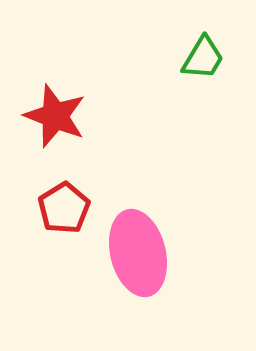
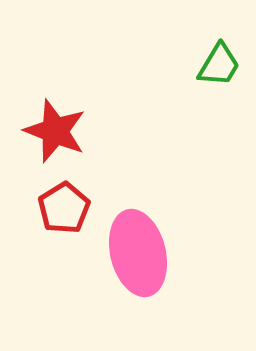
green trapezoid: moved 16 px right, 7 px down
red star: moved 15 px down
